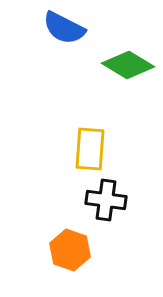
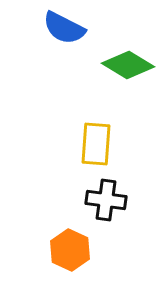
yellow rectangle: moved 6 px right, 5 px up
orange hexagon: rotated 6 degrees clockwise
